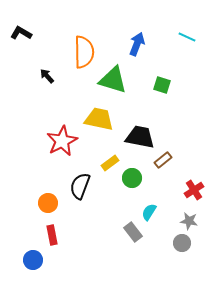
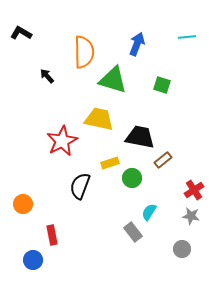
cyan line: rotated 30 degrees counterclockwise
yellow rectangle: rotated 18 degrees clockwise
orange circle: moved 25 px left, 1 px down
gray star: moved 2 px right, 5 px up
gray circle: moved 6 px down
